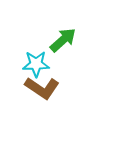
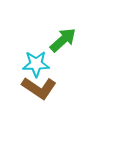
brown L-shape: moved 3 px left
